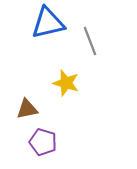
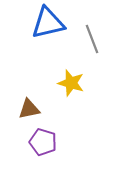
gray line: moved 2 px right, 2 px up
yellow star: moved 5 px right
brown triangle: moved 2 px right
